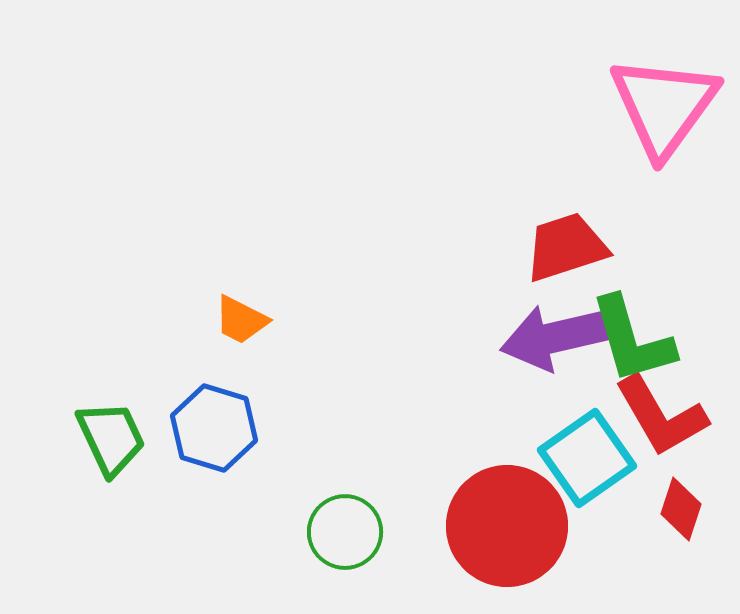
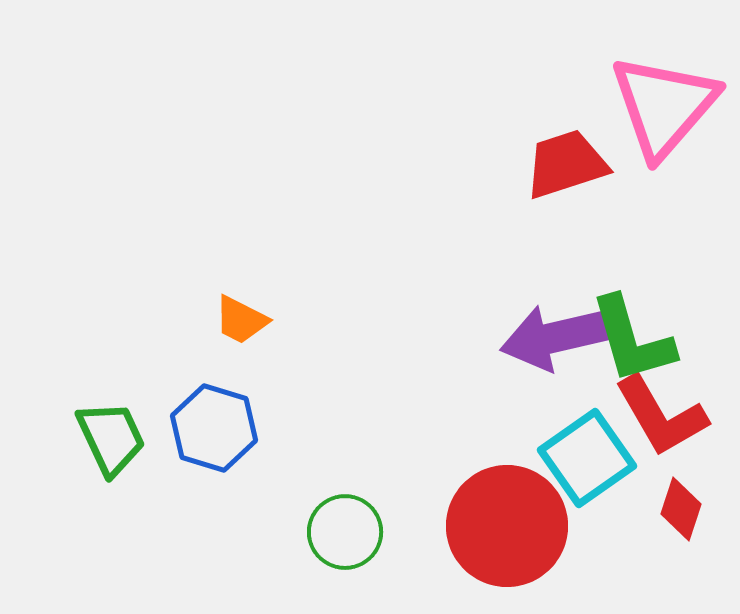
pink triangle: rotated 5 degrees clockwise
red trapezoid: moved 83 px up
